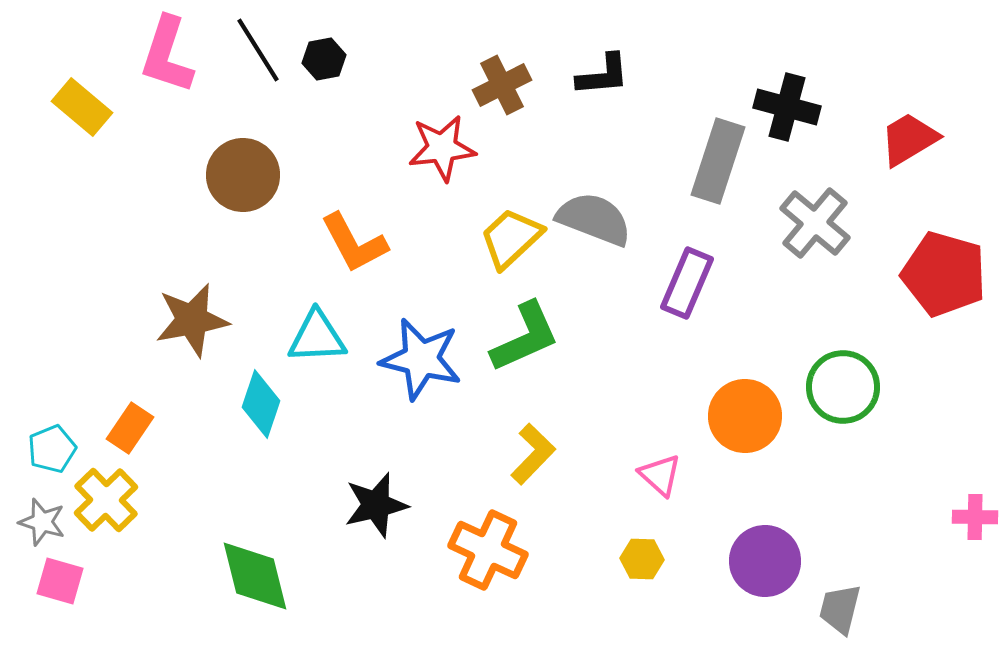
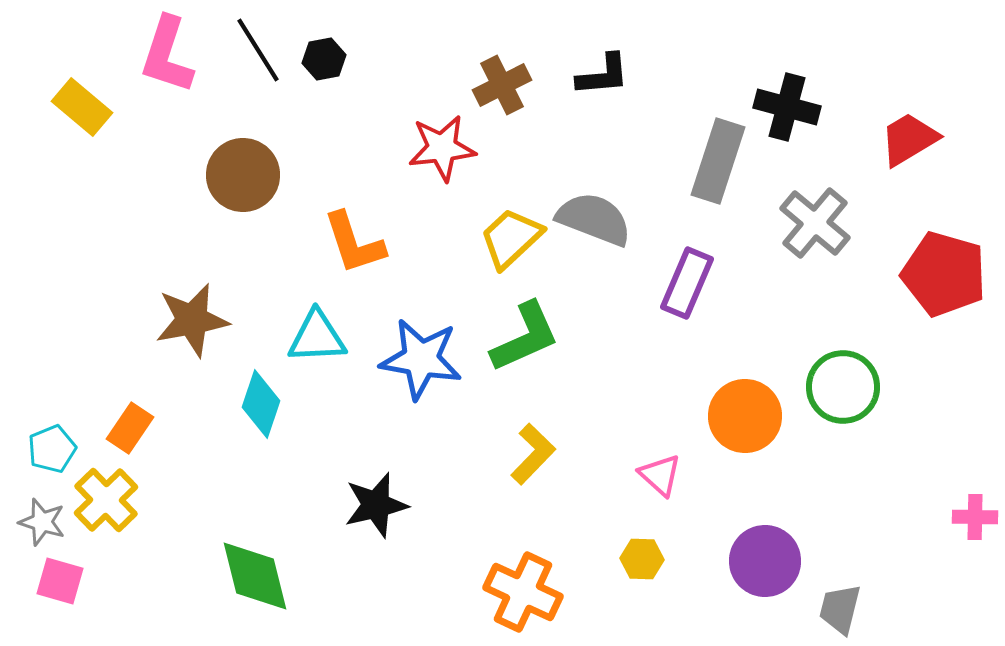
orange L-shape: rotated 10 degrees clockwise
blue star: rotated 4 degrees counterclockwise
orange cross: moved 35 px right, 42 px down
